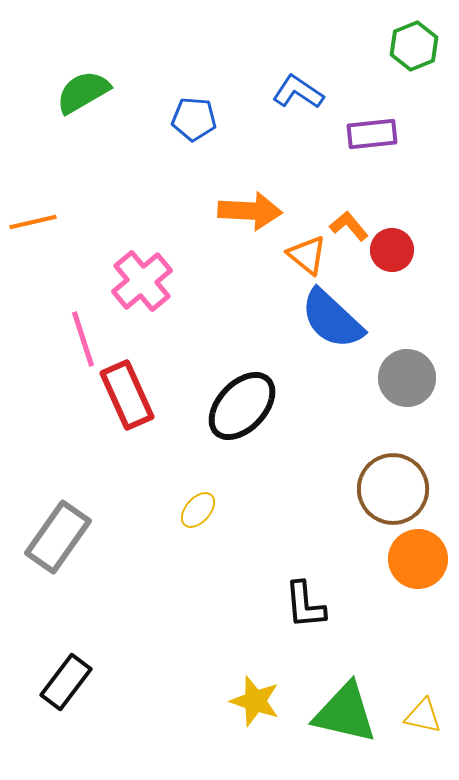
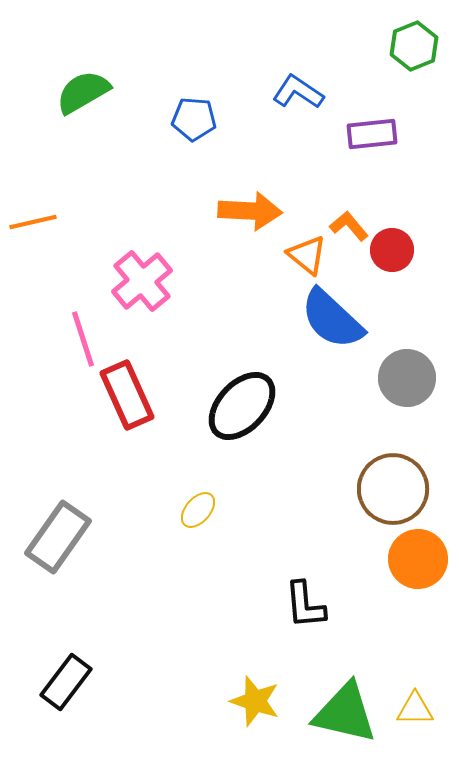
yellow triangle: moved 8 px left, 7 px up; rotated 12 degrees counterclockwise
